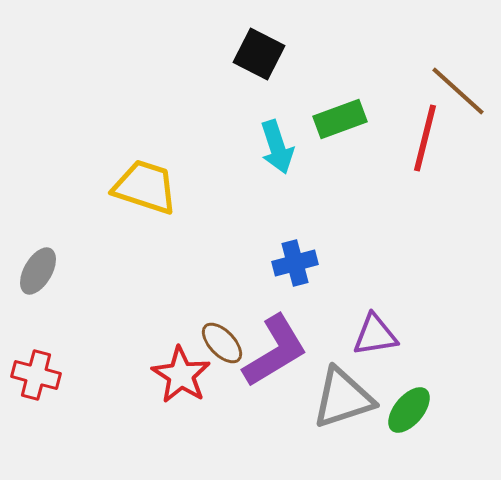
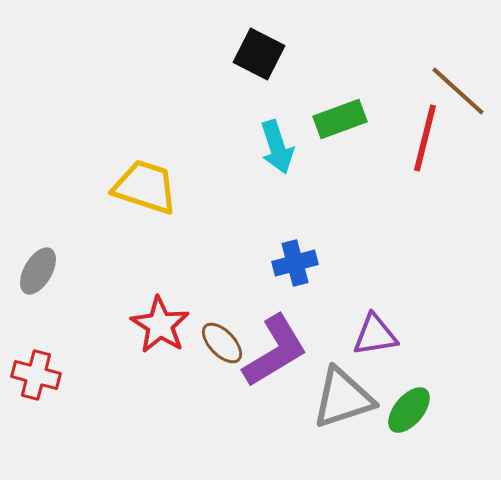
red star: moved 21 px left, 50 px up
